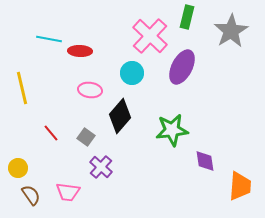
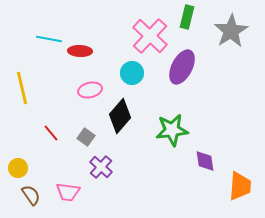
pink ellipse: rotated 20 degrees counterclockwise
